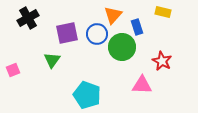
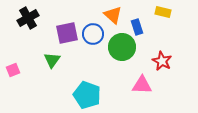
orange triangle: rotated 30 degrees counterclockwise
blue circle: moved 4 px left
